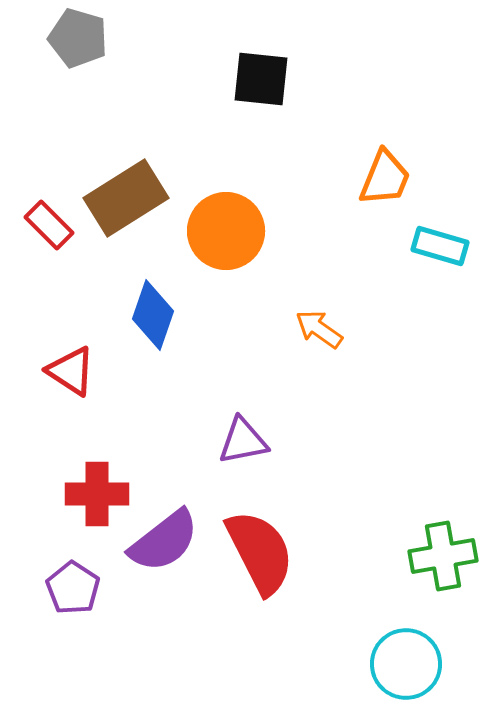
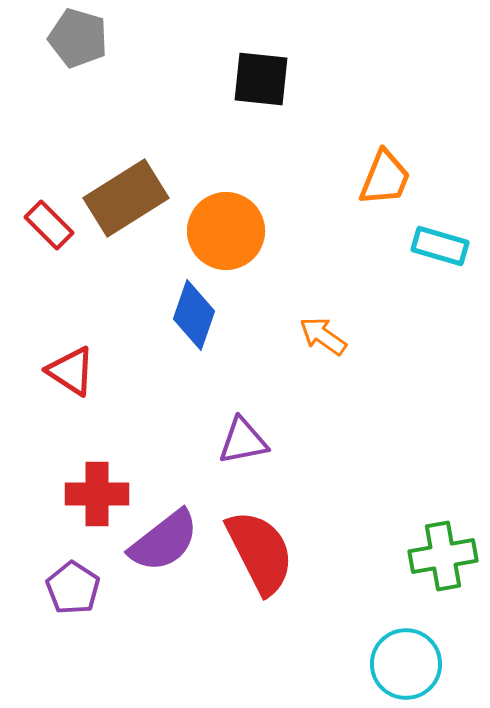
blue diamond: moved 41 px right
orange arrow: moved 4 px right, 7 px down
